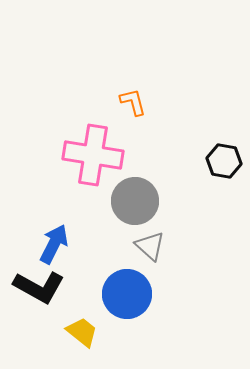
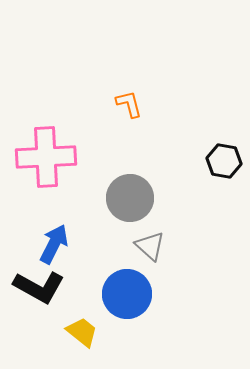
orange L-shape: moved 4 px left, 2 px down
pink cross: moved 47 px left, 2 px down; rotated 12 degrees counterclockwise
gray circle: moved 5 px left, 3 px up
